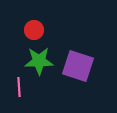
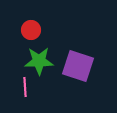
red circle: moved 3 px left
pink line: moved 6 px right
